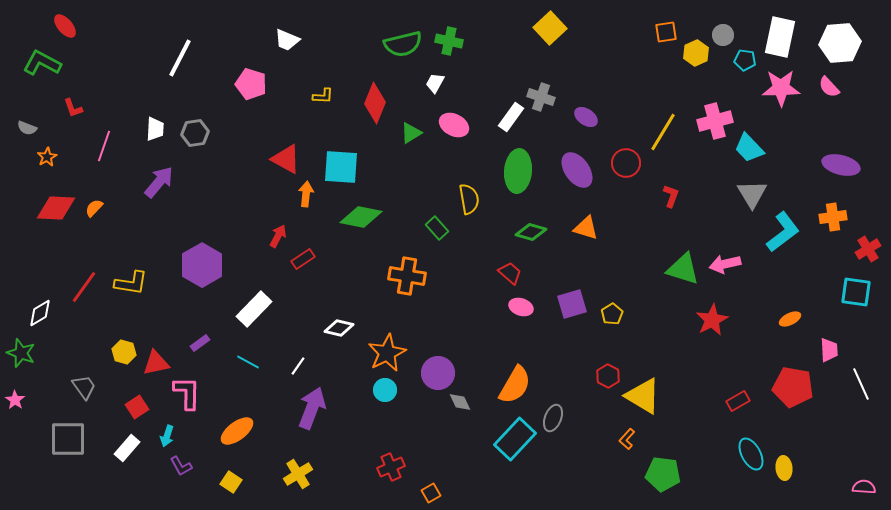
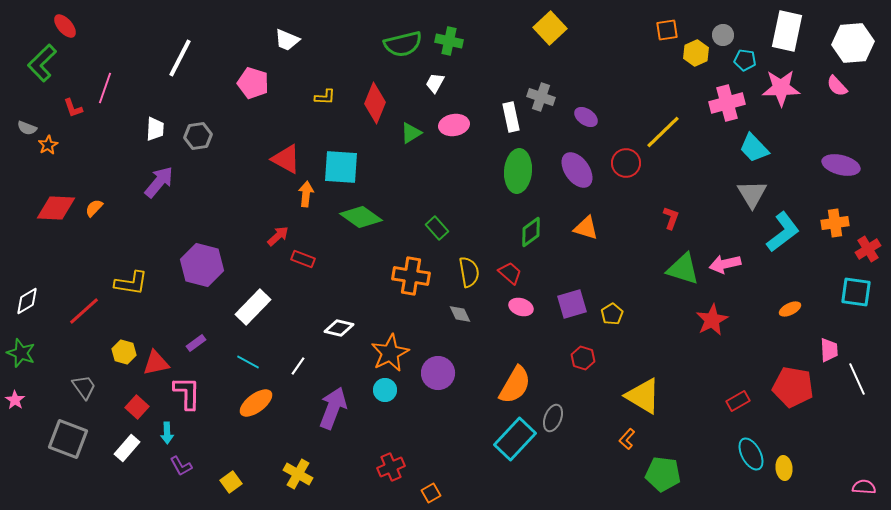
orange square at (666, 32): moved 1 px right, 2 px up
white rectangle at (780, 37): moved 7 px right, 6 px up
white hexagon at (840, 43): moved 13 px right
green L-shape at (42, 63): rotated 72 degrees counterclockwise
pink pentagon at (251, 84): moved 2 px right, 1 px up
pink semicircle at (829, 87): moved 8 px right, 1 px up
yellow L-shape at (323, 96): moved 2 px right, 1 px down
white rectangle at (511, 117): rotated 48 degrees counterclockwise
pink cross at (715, 121): moved 12 px right, 18 px up
pink ellipse at (454, 125): rotated 36 degrees counterclockwise
yellow line at (663, 132): rotated 15 degrees clockwise
gray hexagon at (195, 133): moved 3 px right, 3 px down
pink line at (104, 146): moved 1 px right, 58 px up
cyan trapezoid at (749, 148): moved 5 px right
orange star at (47, 157): moved 1 px right, 12 px up
red L-shape at (671, 196): moved 22 px down
yellow semicircle at (469, 199): moved 73 px down
green diamond at (361, 217): rotated 24 degrees clockwise
orange cross at (833, 217): moved 2 px right, 6 px down
green diamond at (531, 232): rotated 52 degrees counterclockwise
red arrow at (278, 236): rotated 20 degrees clockwise
red rectangle at (303, 259): rotated 55 degrees clockwise
purple hexagon at (202, 265): rotated 15 degrees counterclockwise
orange cross at (407, 276): moved 4 px right
red line at (84, 287): moved 24 px down; rotated 12 degrees clockwise
white rectangle at (254, 309): moved 1 px left, 2 px up
white diamond at (40, 313): moved 13 px left, 12 px up
orange ellipse at (790, 319): moved 10 px up
purple rectangle at (200, 343): moved 4 px left
orange star at (387, 353): moved 3 px right
red hexagon at (608, 376): moved 25 px left, 18 px up; rotated 10 degrees counterclockwise
white line at (861, 384): moved 4 px left, 5 px up
gray diamond at (460, 402): moved 88 px up
red square at (137, 407): rotated 15 degrees counterclockwise
purple arrow at (312, 408): moved 21 px right
orange ellipse at (237, 431): moved 19 px right, 28 px up
cyan arrow at (167, 436): moved 3 px up; rotated 20 degrees counterclockwise
gray square at (68, 439): rotated 21 degrees clockwise
yellow cross at (298, 474): rotated 28 degrees counterclockwise
yellow square at (231, 482): rotated 20 degrees clockwise
